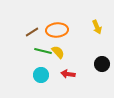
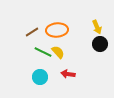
green line: moved 1 px down; rotated 12 degrees clockwise
black circle: moved 2 px left, 20 px up
cyan circle: moved 1 px left, 2 px down
